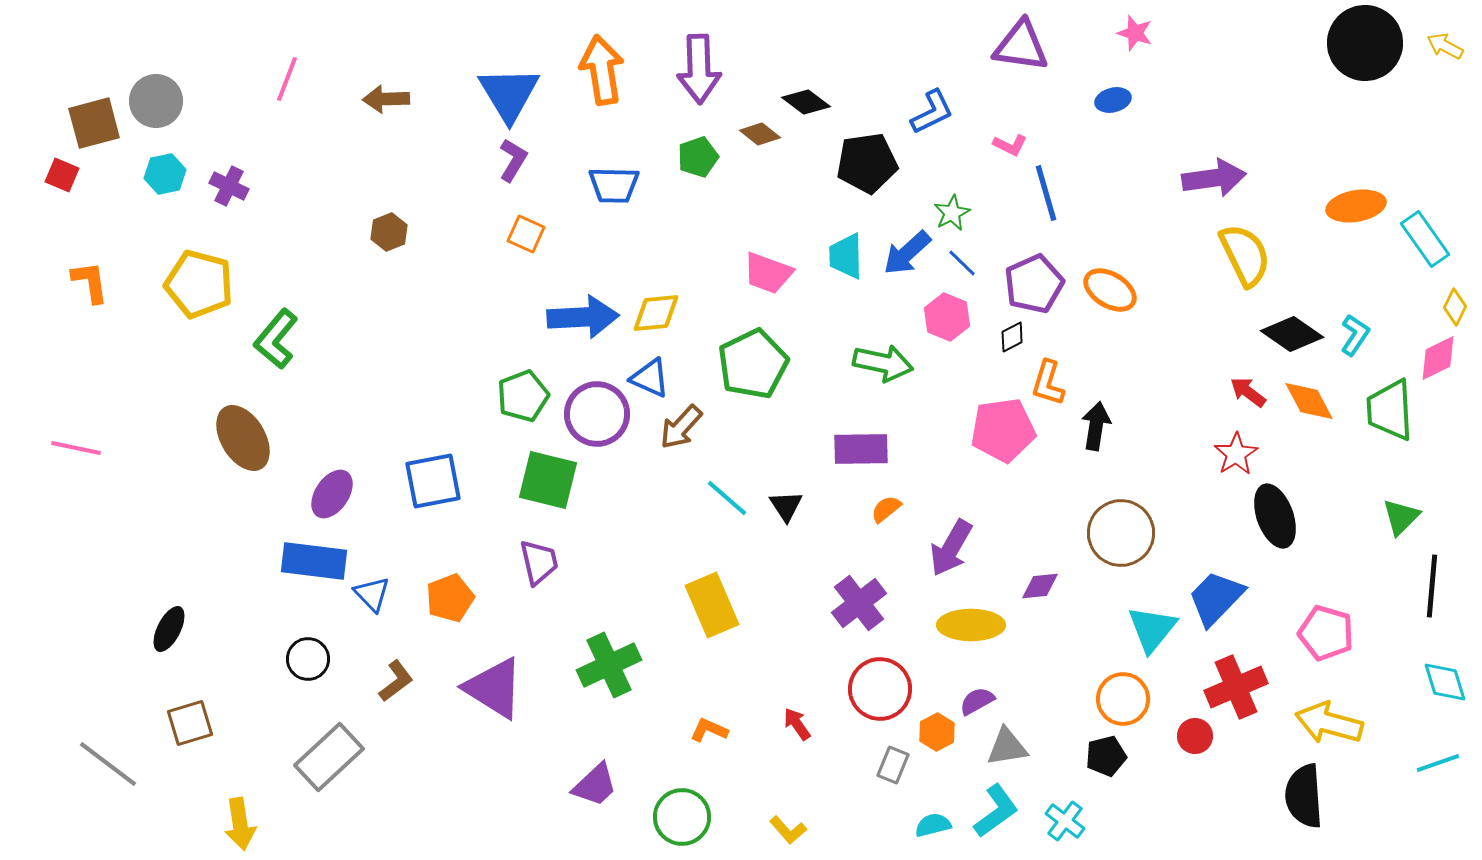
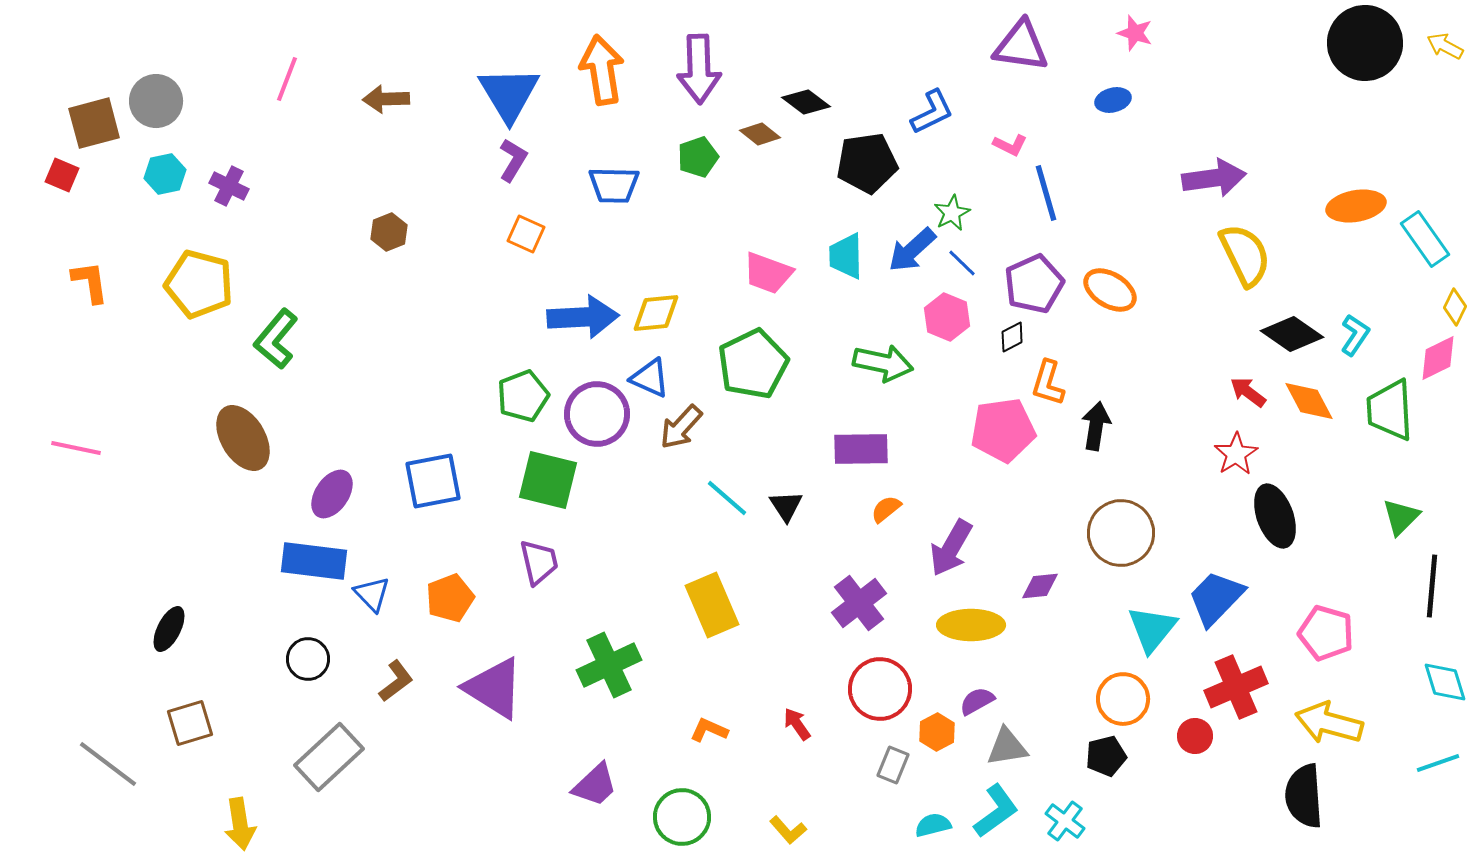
blue arrow at (907, 253): moved 5 px right, 3 px up
